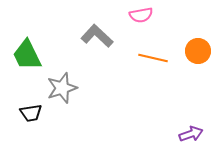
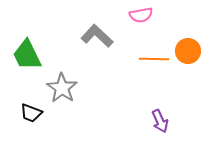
orange circle: moved 10 px left
orange line: moved 1 px right, 1 px down; rotated 12 degrees counterclockwise
gray star: rotated 20 degrees counterclockwise
black trapezoid: rotated 30 degrees clockwise
purple arrow: moved 31 px left, 13 px up; rotated 85 degrees clockwise
